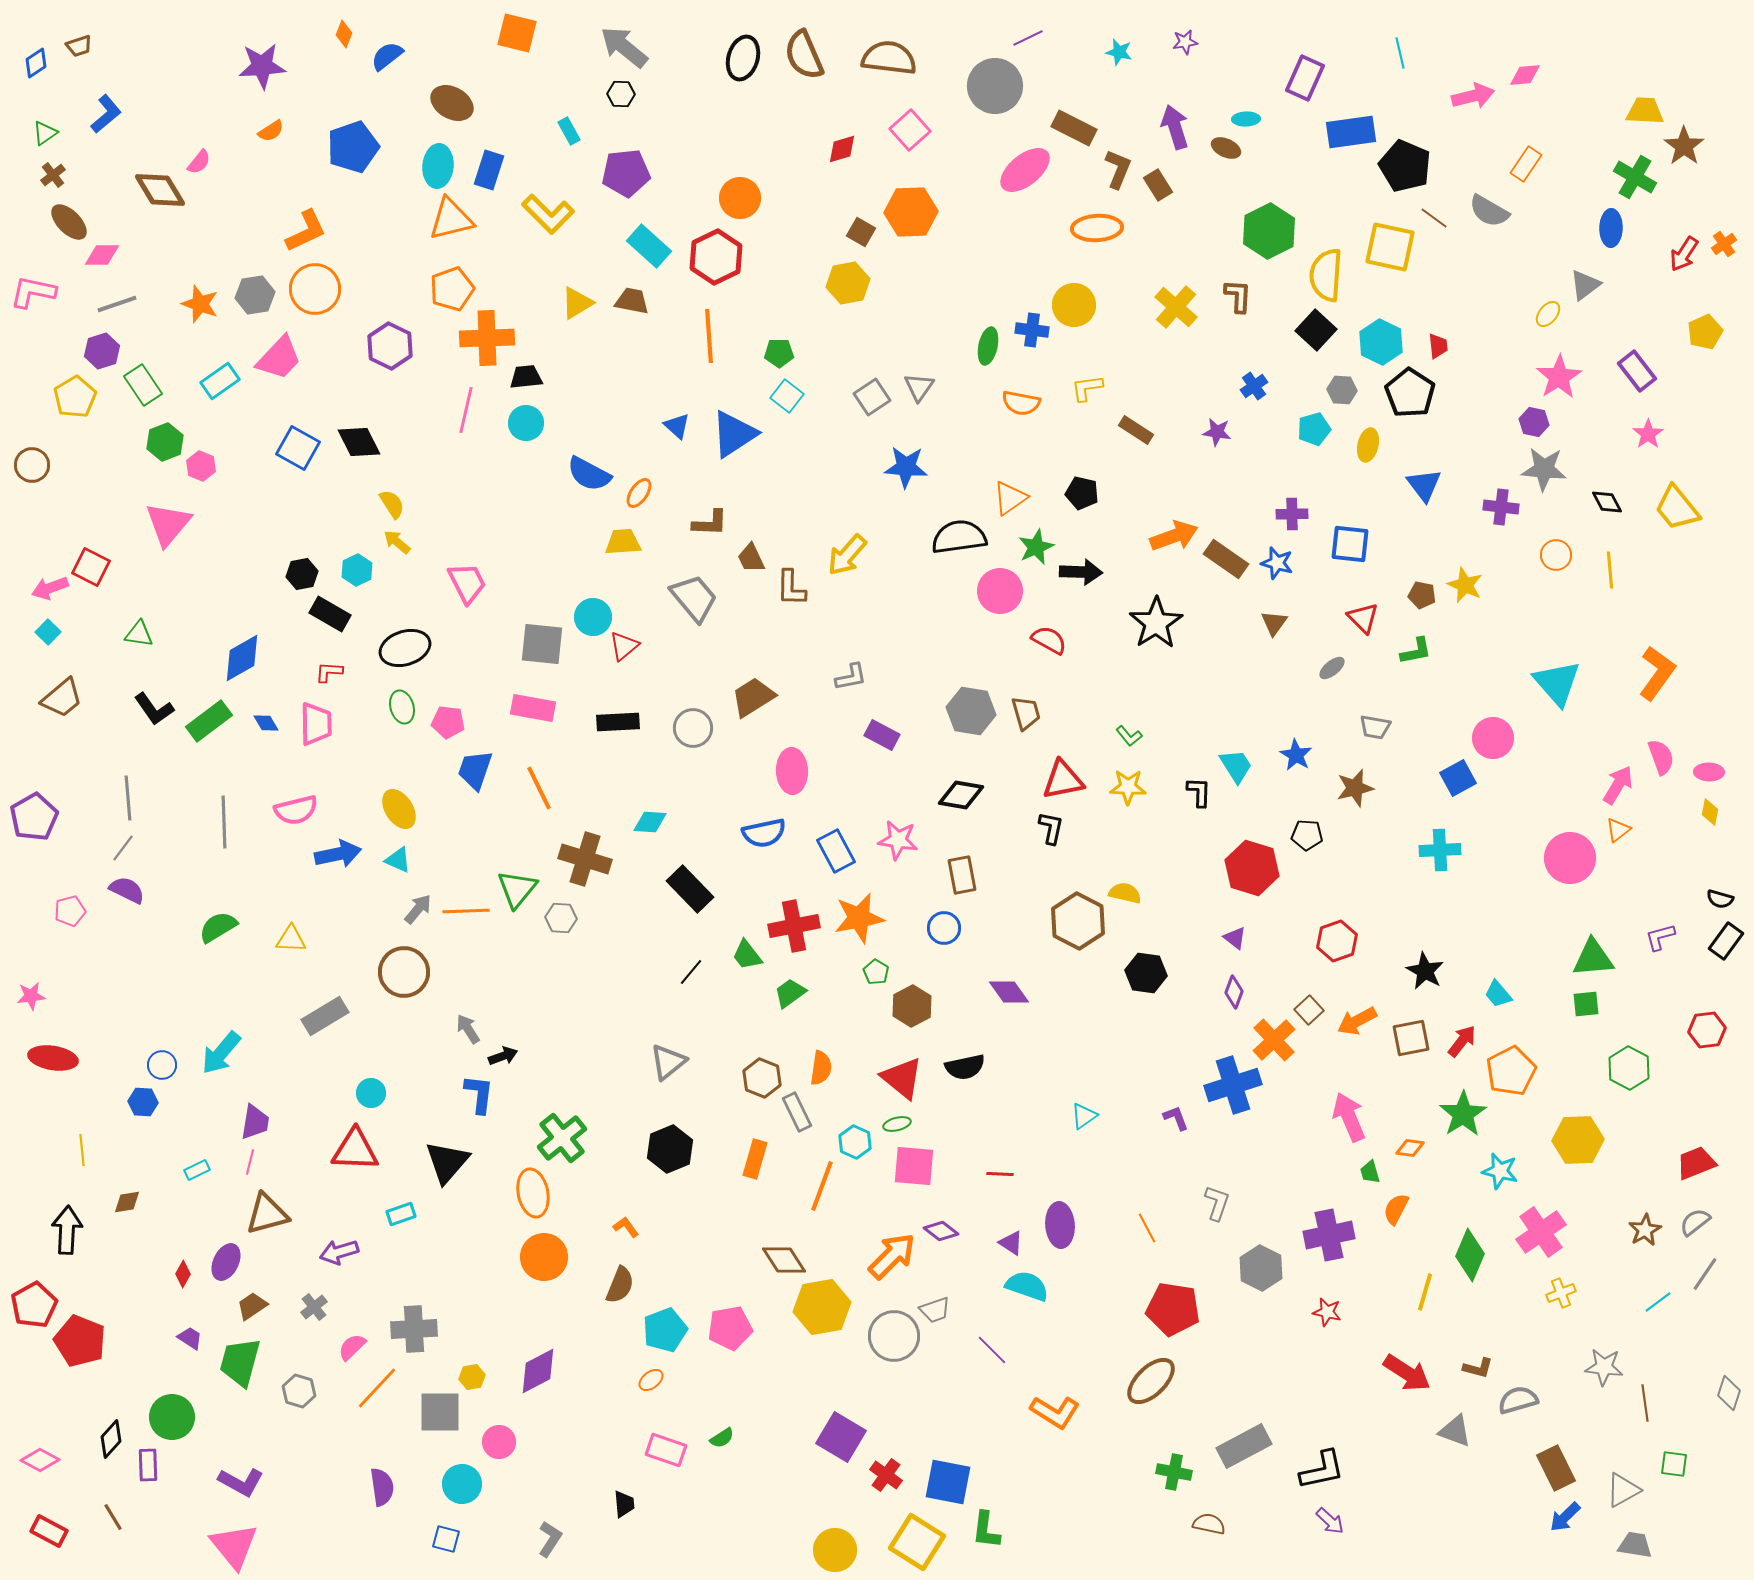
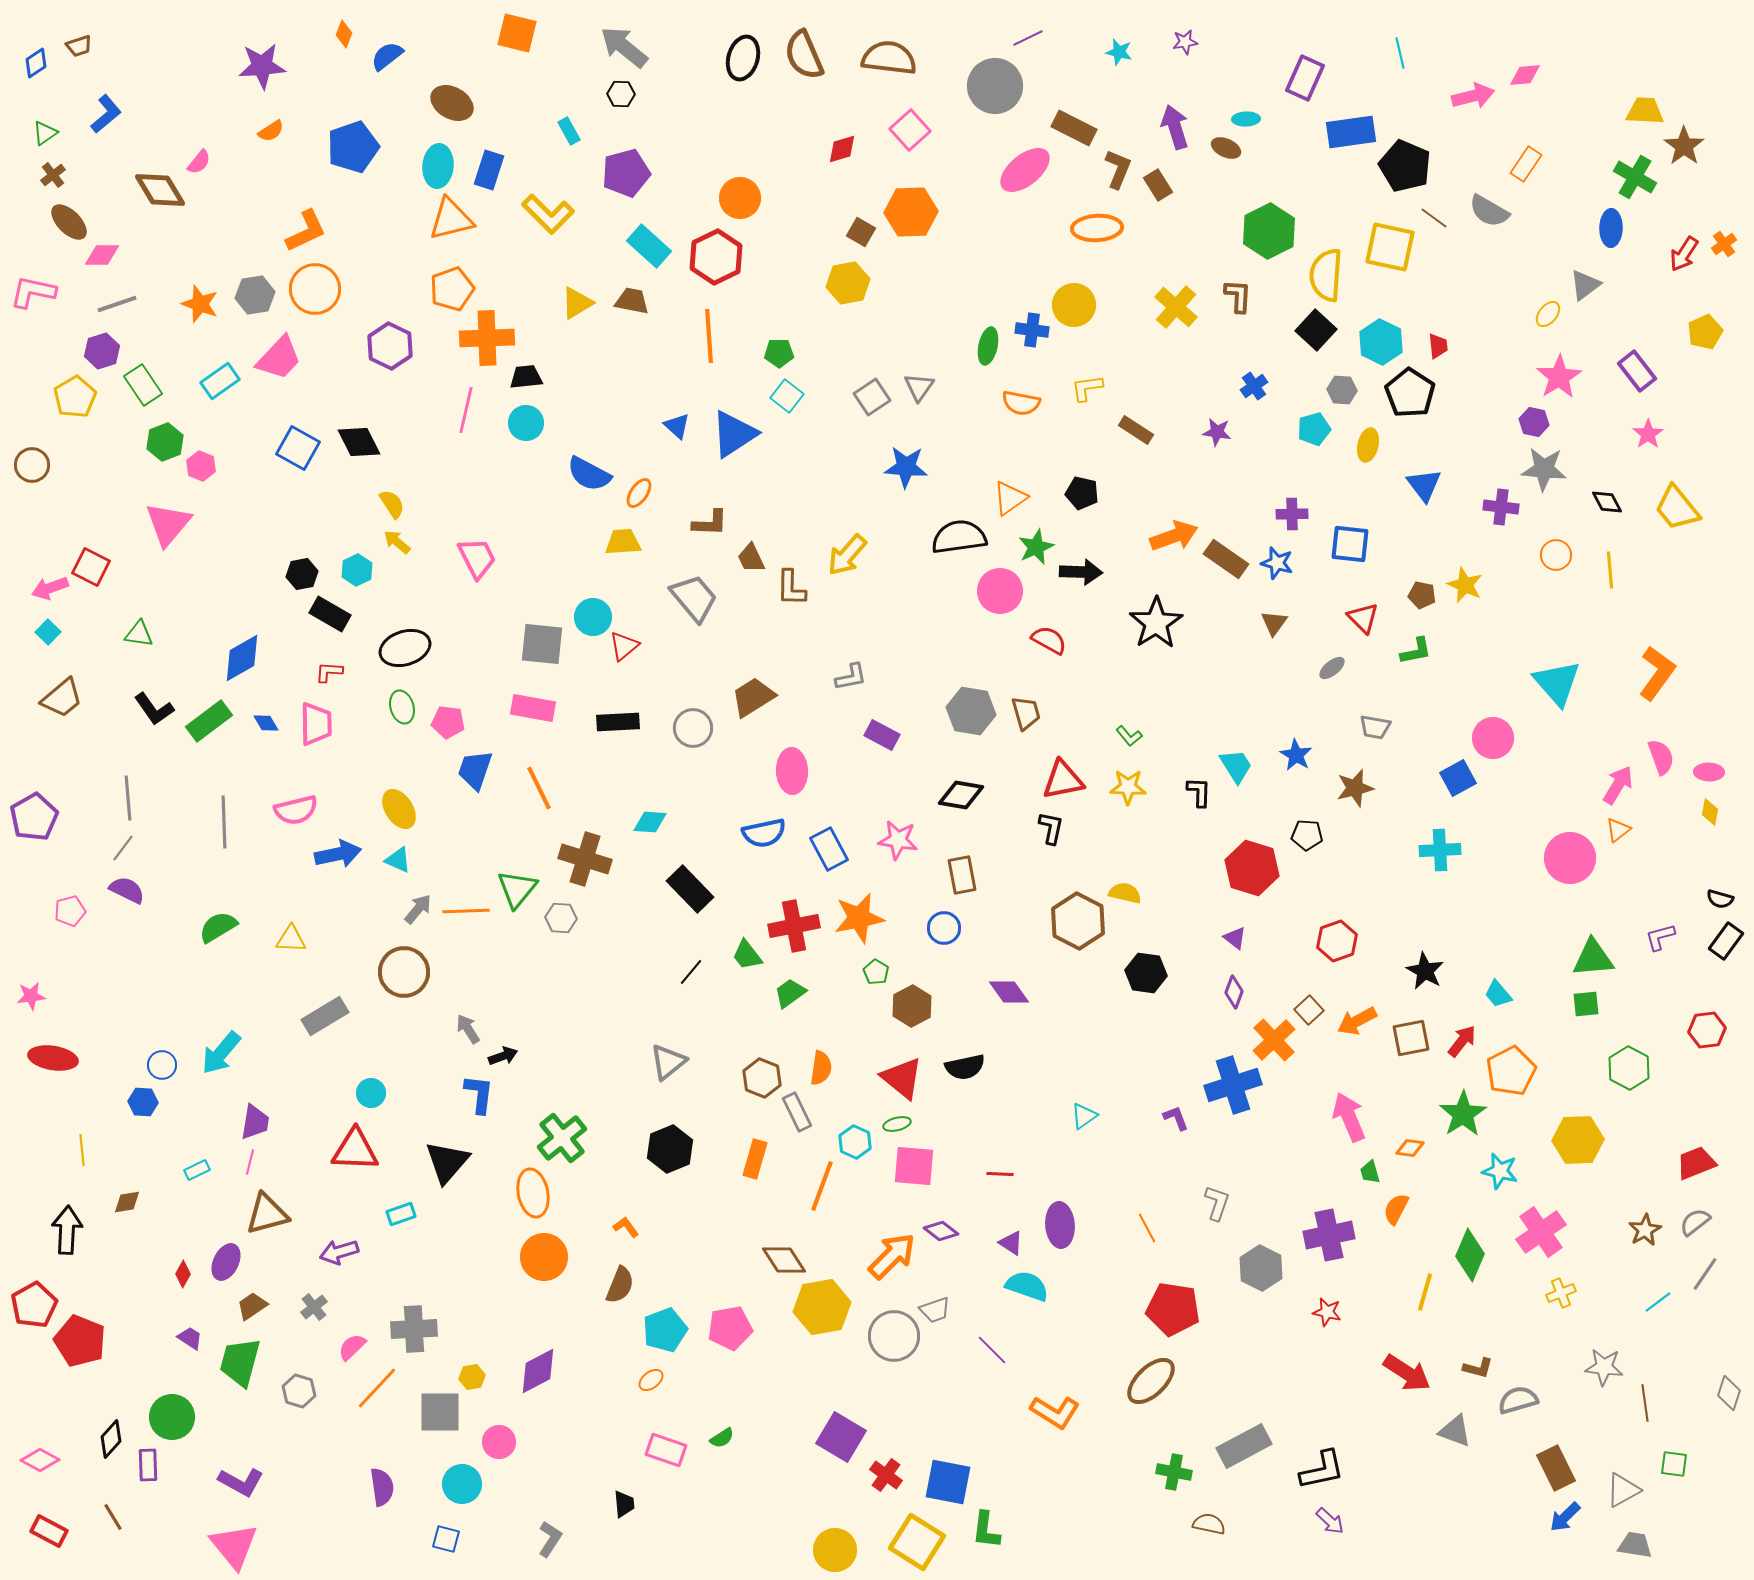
purple pentagon at (626, 173): rotated 9 degrees counterclockwise
pink trapezoid at (467, 583): moved 10 px right, 25 px up
blue rectangle at (836, 851): moved 7 px left, 2 px up
